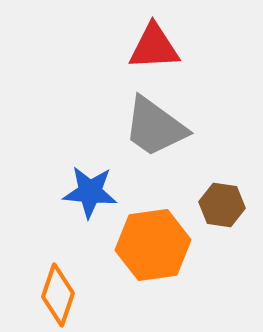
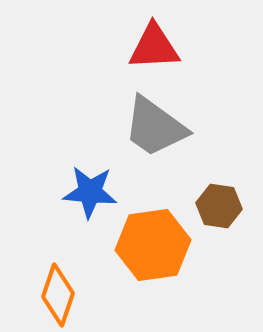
brown hexagon: moved 3 px left, 1 px down
